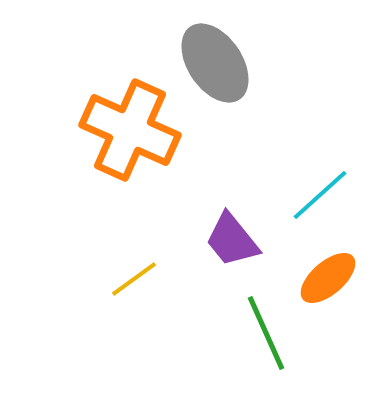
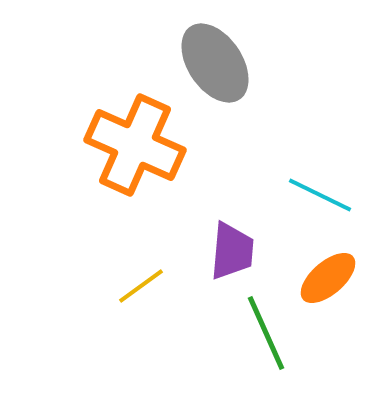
orange cross: moved 5 px right, 15 px down
cyan line: rotated 68 degrees clockwise
purple trapezoid: moved 11 px down; rotated 136 degrees counterclockwise
yellow line: moved 7 px right, 7 px down
